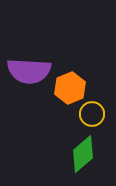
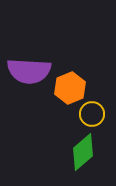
green diamond: moved 2 px up
